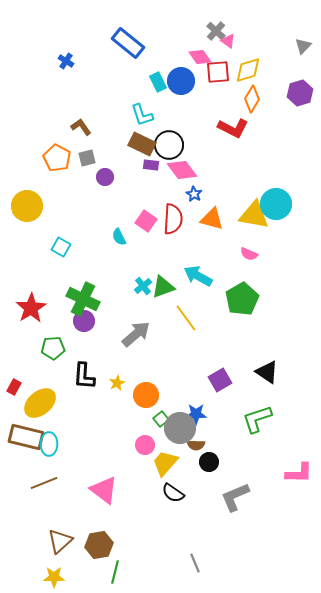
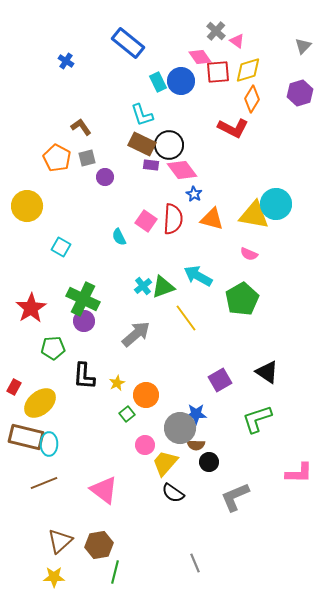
pink triangle at (228, 41): moved 9 px right
green square at (161, 419): moved 34 px left, 5 px up
